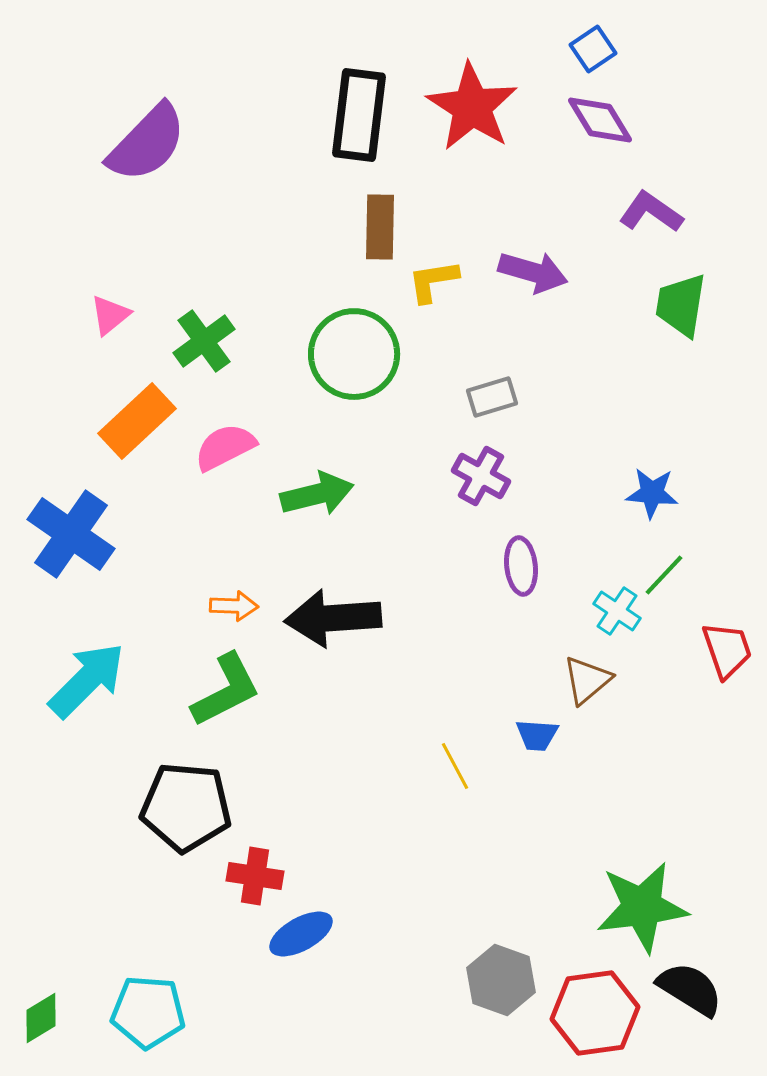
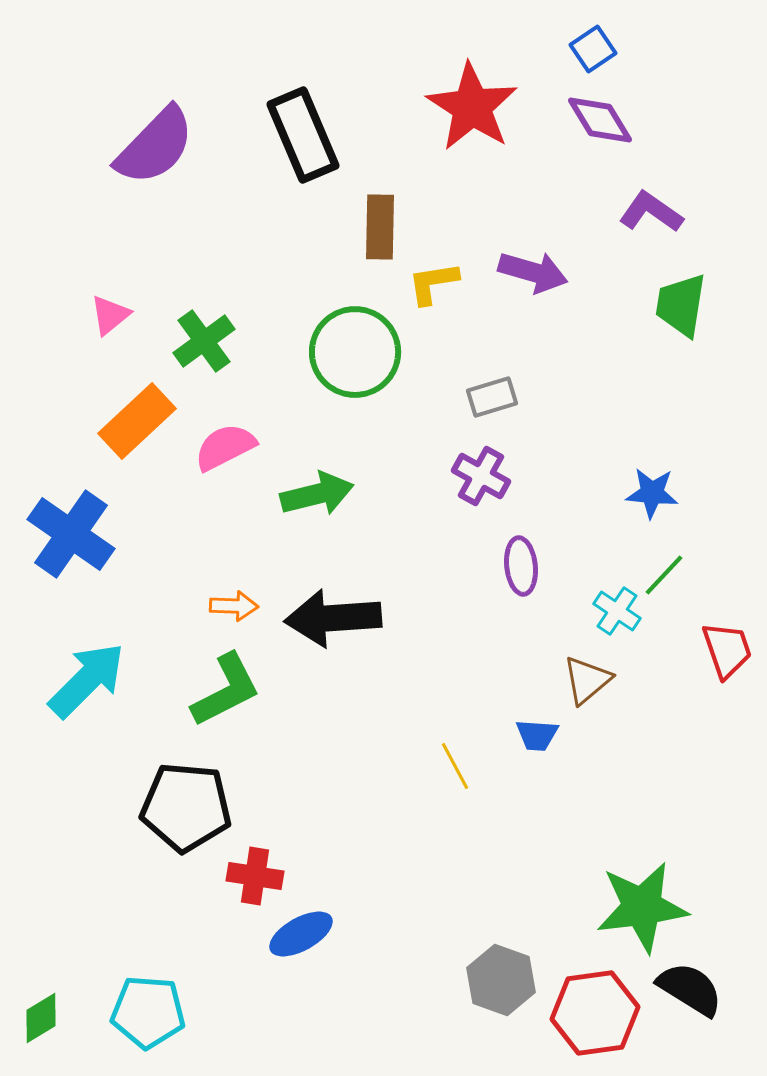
black rectangle: moved 56 px left, 20 px down; rotated 30 degrees counterclockwise
purple semicircle: moved 8 px right, 3 px down
yellow L-shape: moved 2 px down
green circle: moved 1 px right, 2 px up
